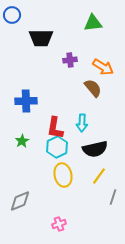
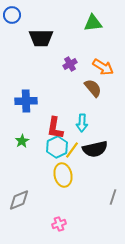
purple cross: moved 4 px down; rotated 24 degrees counterclockwise
yellow line: moved 27 px left, 26 px up
gray diamond: moved 1 px left, 1 px up
